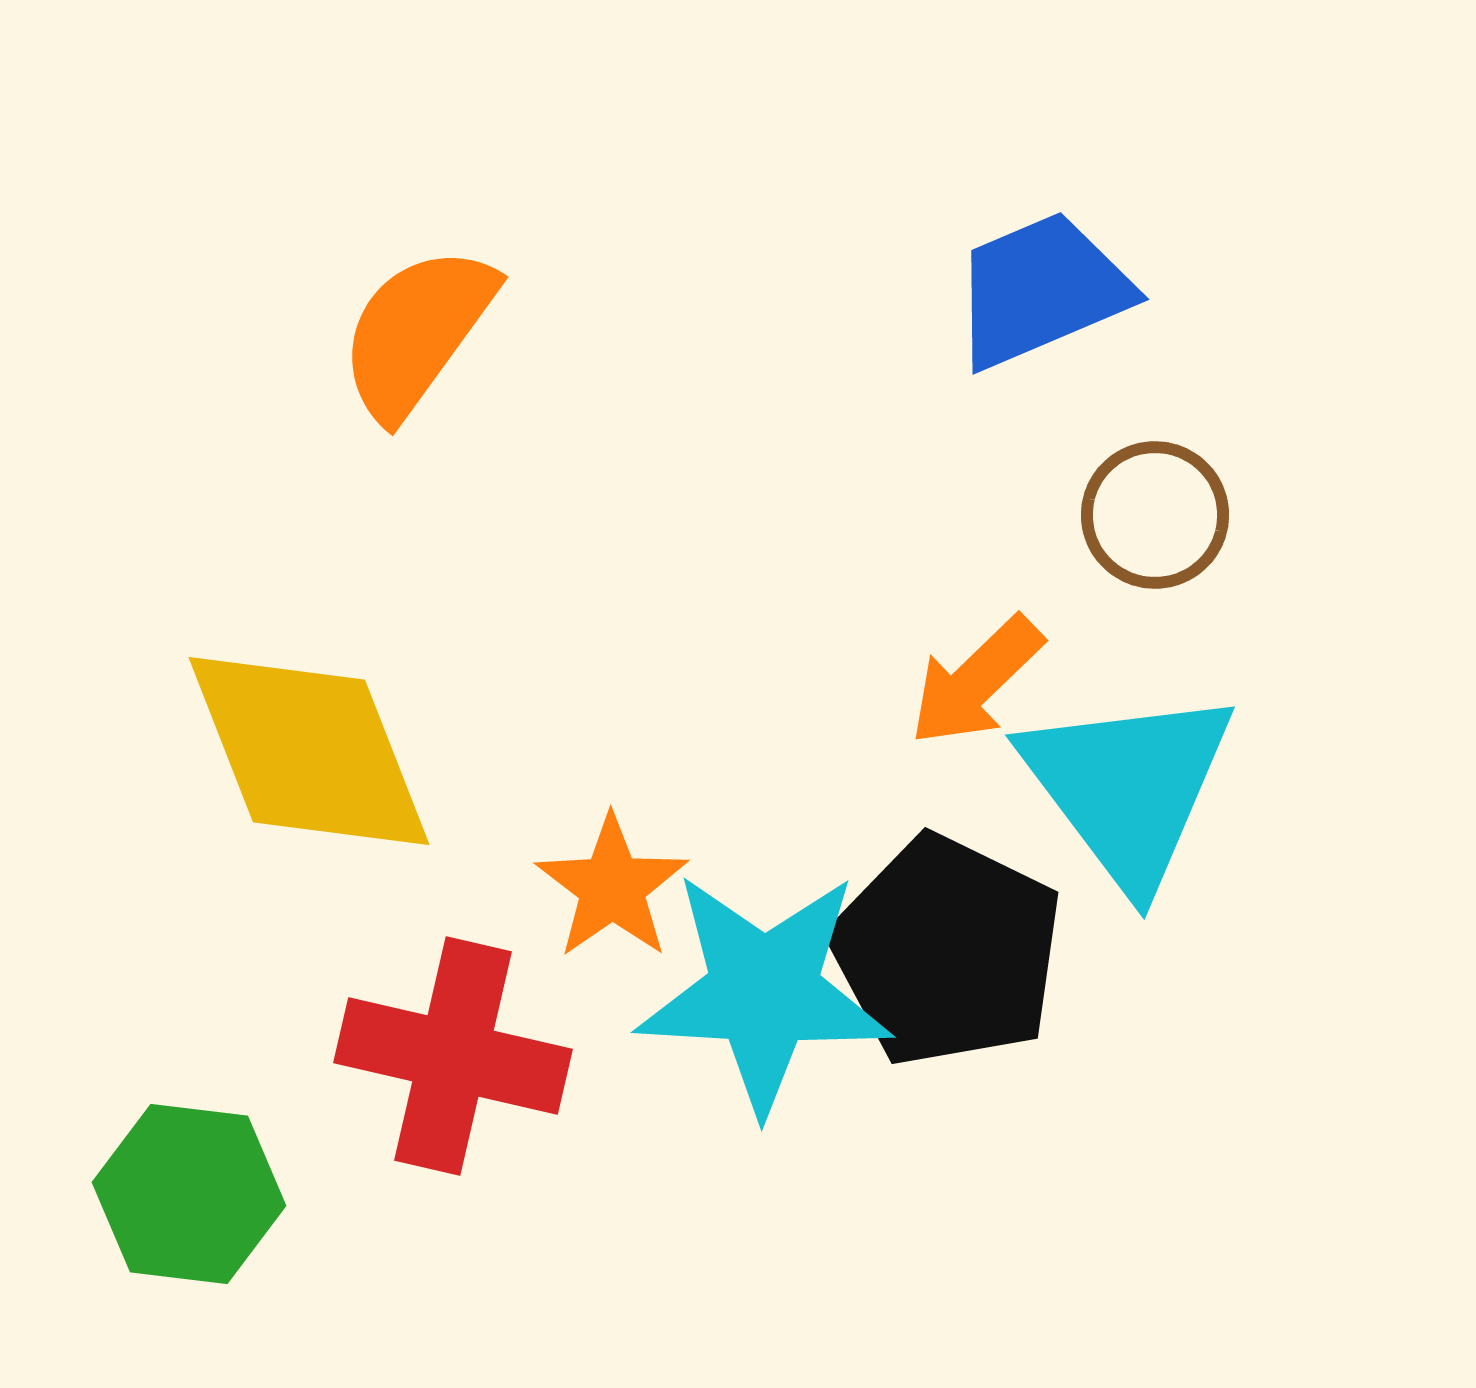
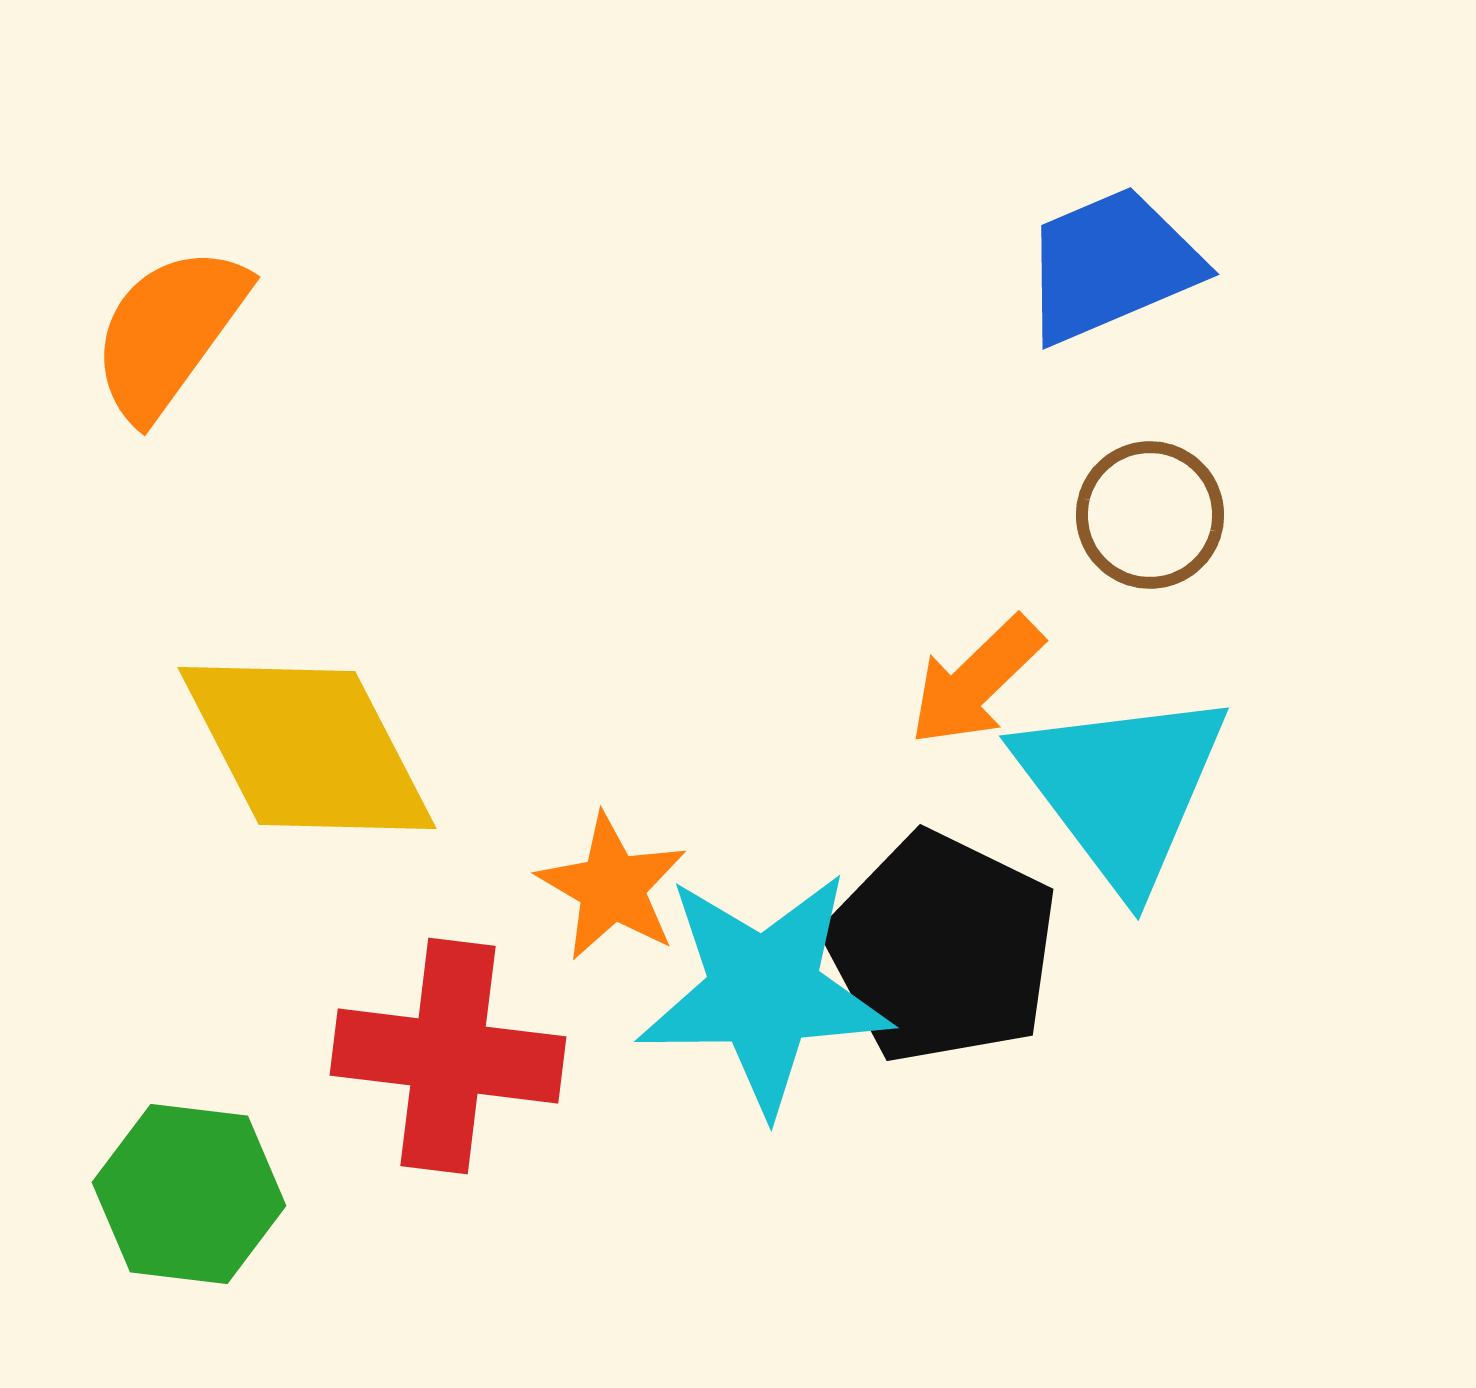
blue trapezoid: moved 70 px right, 25 px up
orange semicircle: moved 248 px left
brown circle: moved 5 px left
yellow diamond: moved 2 px left, 3 px up; rotated 6 degrees counterclockwise
cyan triangle: moved 6 px left, 1 px down
orange star: rotated 7 degrees counterclockwise
black pentagon: moved 5 px left, 3 px up
cyan star: rotated 4 degrees counterclockwise
red cross: moved 5 px left; rotated 6 degrees counterclockwise
